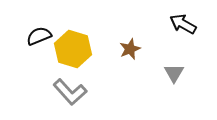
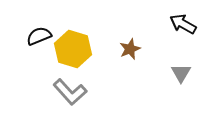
gray triangle: moved 7 px right
